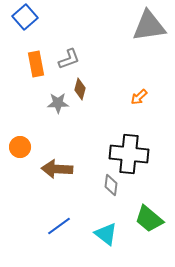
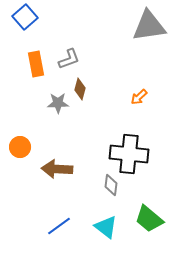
cyan triangle: moved 7 px up
